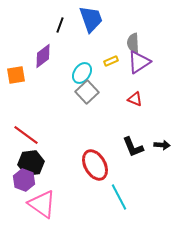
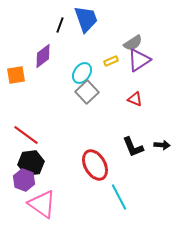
blue trapezoid: moved 5 px left
gray semicircle: rotated 120 degrees counterclockwise
purple triangle: moved 2 px up
